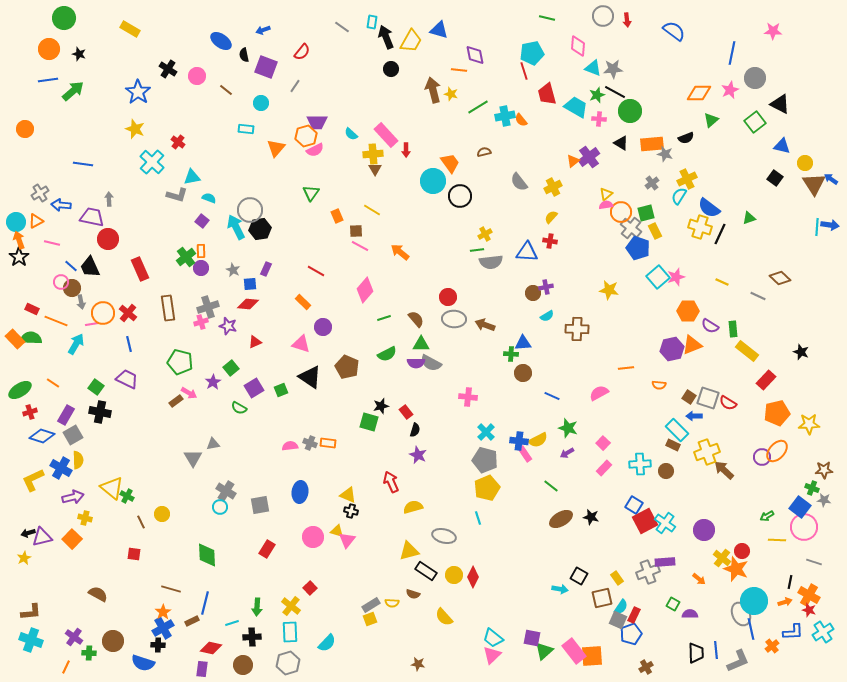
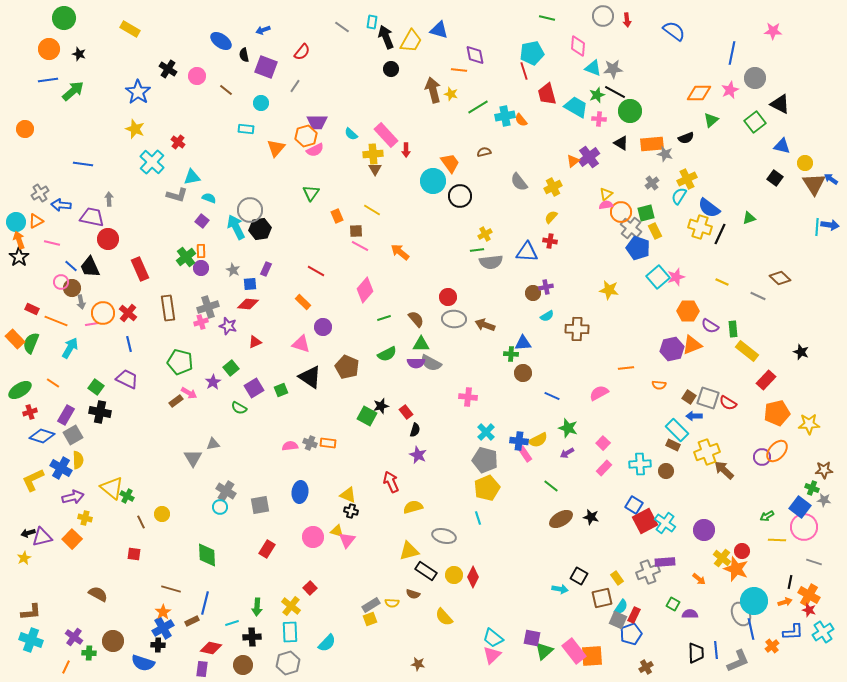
green semicircle at (31, 338): moved 5 px down; rotated 70 degrees counterclockwise
cyan arrow at (76, 344): moved 6 px left, 4 px down
green square at (369, 422): moved 2 px left, 6 px up; rotated 12 degrees clockwise
